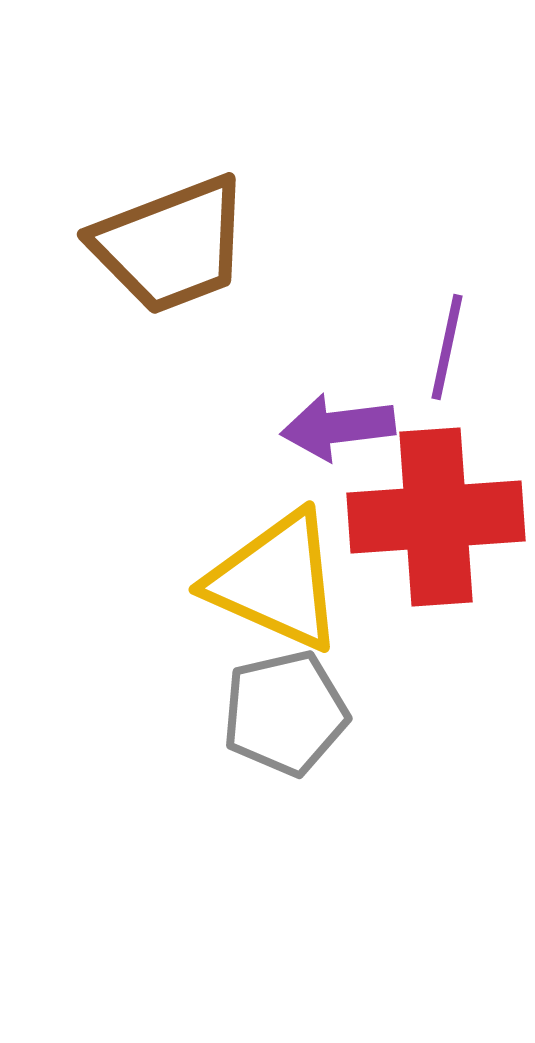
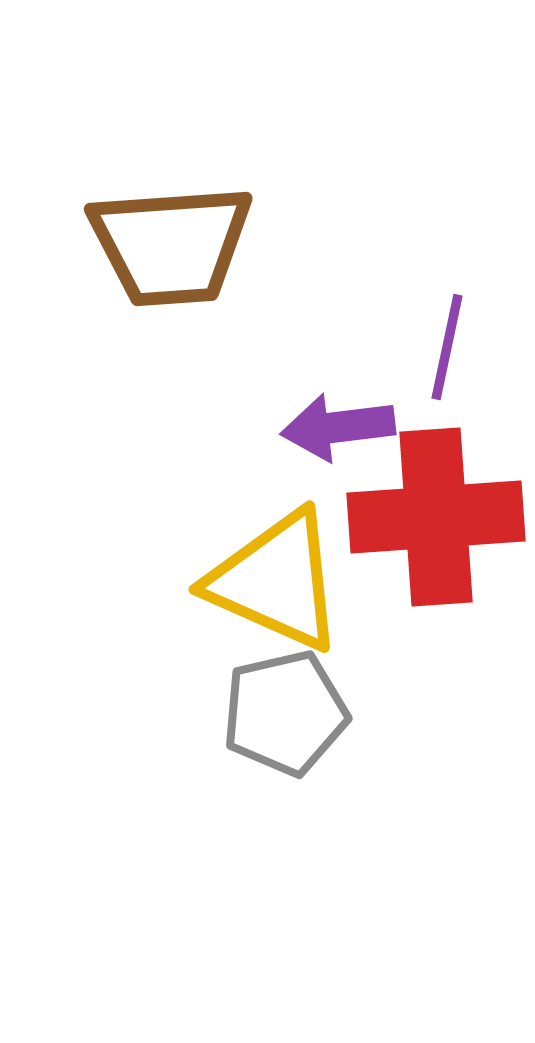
brown trapezoid: rotated 17 degrees clockwise
